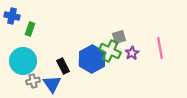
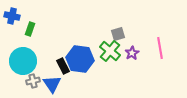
gray square: moved 1 px left, 3 px up
green cross: rotated 15 degrees clockwise
blue hexagon: moved 12 px left; rotated 24 degrees counterclockwise
